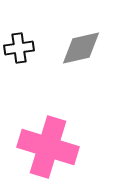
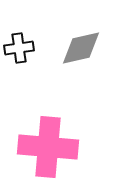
pink cross: rotated 12 degrees counterclockwise
